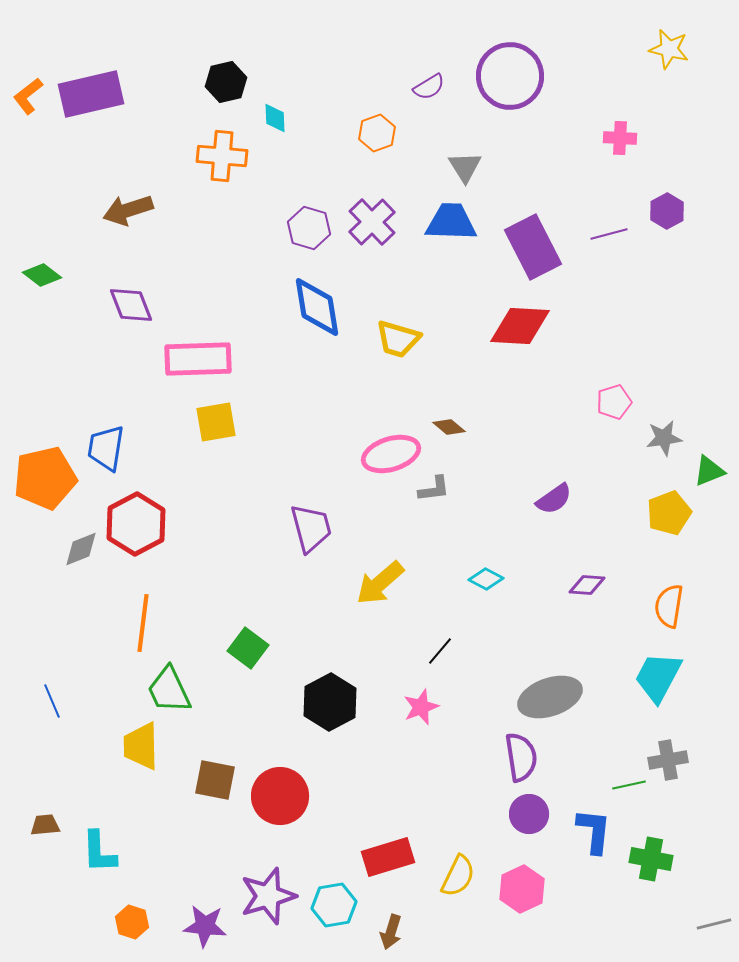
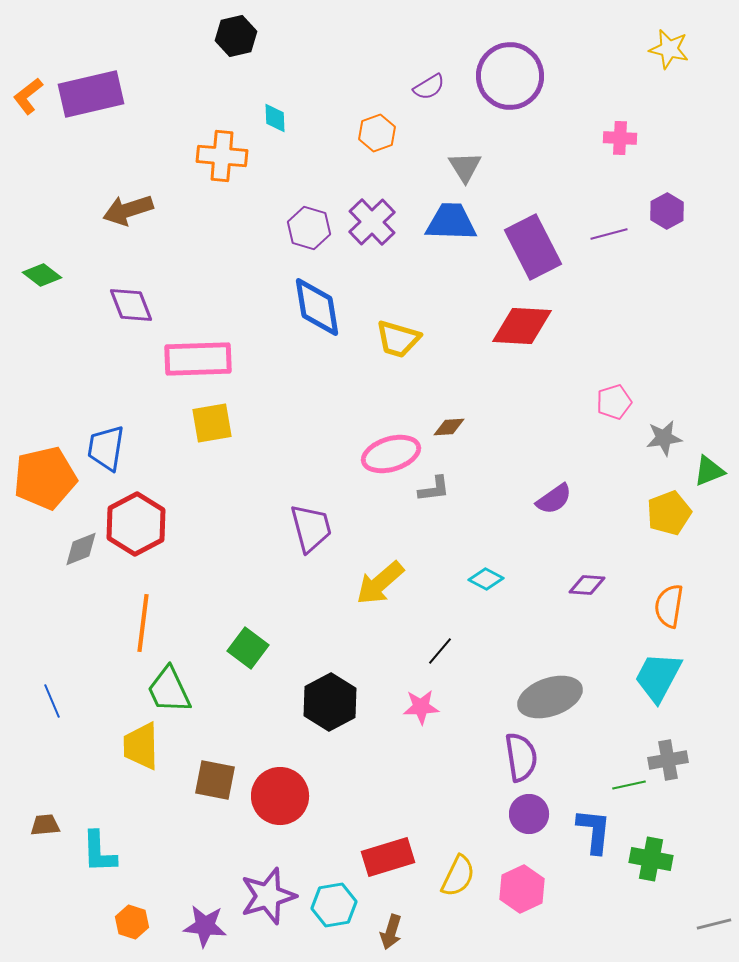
black hexagon at (226, 82): moved 10 px right, 46 px up
red diamond at (520, 326): moved 2 px right
yellow square at (216, 422): moved 4 px left, 1 px down
brown diamond at (449, 427): rotated 44 degrees counterclockwise
pink star at (421, 707): rotated 18 degrees clockwise
